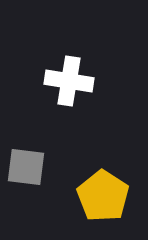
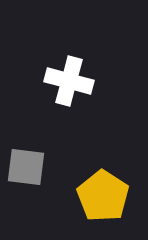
white cross: rotated 6 degrees clockwise
